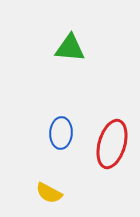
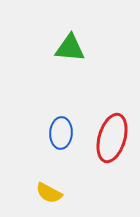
red ellipse: moved 6 px up
